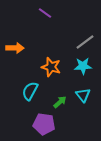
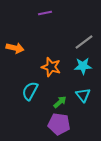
purple line: rotated 48 degrees counterclockwise
gray line: moved 1 px left
orange arrow: rotated 12 degrees clockwise
purple pentagon: moved 15 px right
